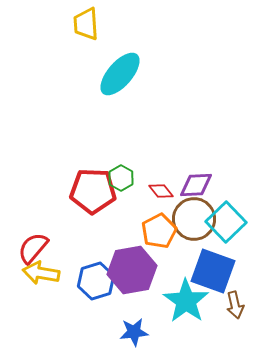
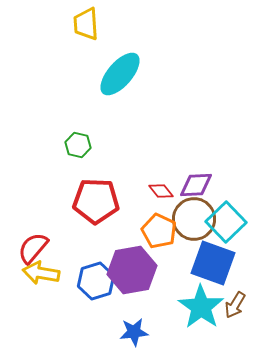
green hexagon: moved 43 px left, 33 px up; rotated 15 degrees counterclockwise
red pentagon: moved 3 px right, 10 px down
orange pentagon: rotated 20 degrees counterclockwise
blue square: moved 8 px up
cyan star: moved 15 px right, 6 px down
brown arrow: rotated 44 degrees clockwise
